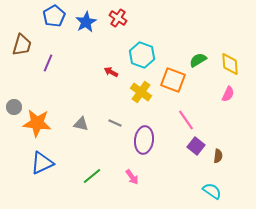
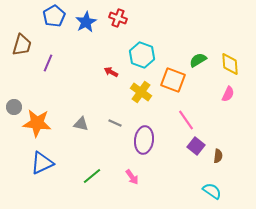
red cross: rotated 12 degrees counterclockwise
